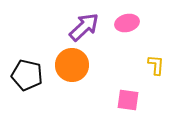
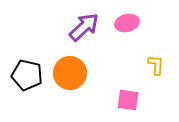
orange circle: moved 2 px left, 8 px down
